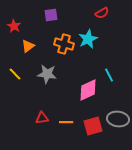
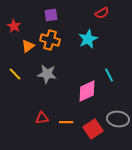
orange cross: moved 14 px left, 4 px up
pink diamond: moved 1 px left, 1 px down
red square: moved 3 px down; rotated 18 degrees counterclockwise
